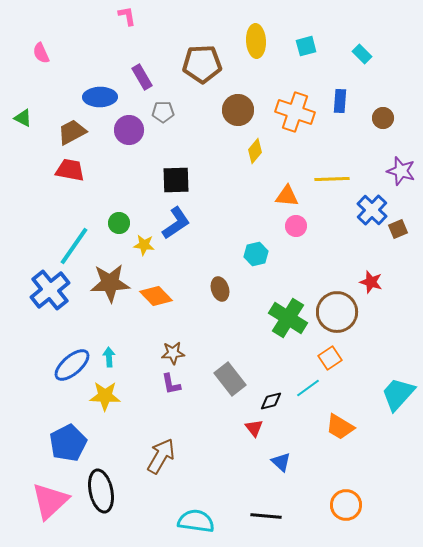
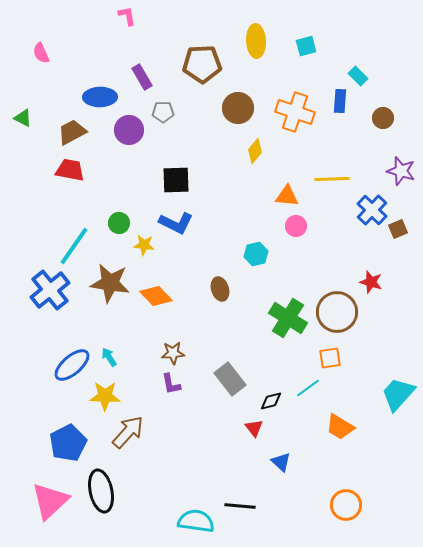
cyan rectangle at (362, 54): moved 4 px left, 22 px down
brown circle at (238, 110): moved 2 px up
blue L-shape at (176, 223): rotated 60 degrees clockwise
brown star at (110, 283): rotated 12 degrees clockwise
cyan arrow at (109, 357): rotated 30 degrees counterclockwise
orange square at (330, 358): rotated 25 degrees clockwise
brown arrow at (161, 456): moved 33 px left, 24 px up; rotated 12 degrees clockwise
black line at (266, 516): moved 26 px left, 10 px up
